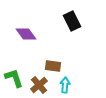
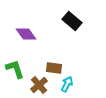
black rectangle: rotated 24 degrees counterclockwise
brown rectangle: moved 1 px right, 2 px down
green L-shape: moved 1 px right, 9 px up
cyan arrow: moved 2 px right, 1 px up; rotated 21 degrees clockwise
